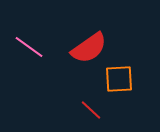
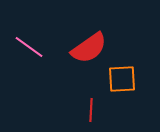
orange square: moved 3 px right
red line: rotated 50 degrees clockwise
